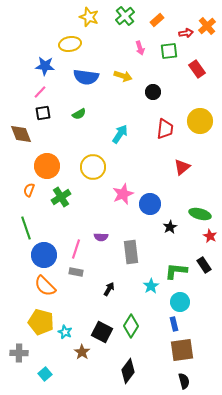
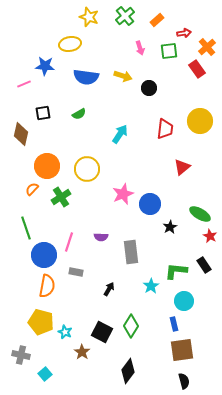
orange cross at (207, 26): moved 21 px down
red arrow at (186, 33): moved 2 px left
pink line at (40, 92): moved 16 px left, 8 px up; rotated 24 degrees clockwise
black circle at (153, 92): moved 4 px left, 4 px up
brown diamond at (21, 134): rotated 35 degrees clockwise
yellow circle at (93, 167): moved 6 px left, 2 px down
orange semicircle at (29, 190): moved 3 px right, 1 px up; rotated 24 degrees clockwise
green ellipse at (200, 214): rotated 15 degrees clockwise
pink line at (76, 249): moved 7 px left, 7 px up
orange semicircle at (45, 286): moved 2 px right; rotated 125 degrees counterclockwise
cyan circle at (180, 302): moved 4 px right, 1 px up
gray cross at (19, 353): moved 2 px right, 2 px down; rotated 12 degrees clockwise
